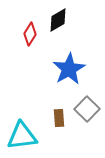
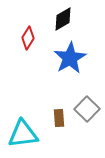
black diamond: moved 5 px right, 1 px up
red diamond: moved 2 px left, 4 px down
blue star: moved 1 px right, 11 px up
cyan triangle: moved 1 px right, 2 px up
